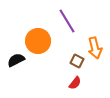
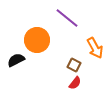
purple line: moved 3 px up; rotated 20 degrees counterclockwise
orange circle: moved 1 px left, 1 px up
orange arrow: rotated 15 degrees counterclockwise
brown square: moved 3 px left, 4 px down
